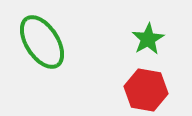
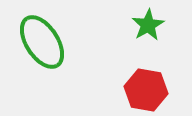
green star: moved 14 px up
